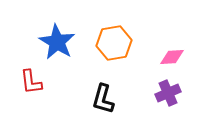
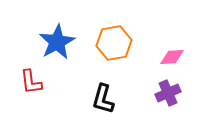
blue star: rotated 12 degrees clockwise
